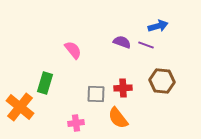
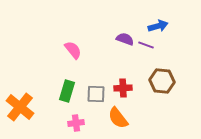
purple semicircle: moved 3 px right, 3 px up
green rectangle: moved 22 px right, 8 px down
